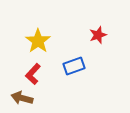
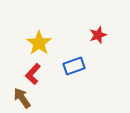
yellow star: moved 1 px right, 2 px down
brown arrow: rotated 40 degrees clockwise
